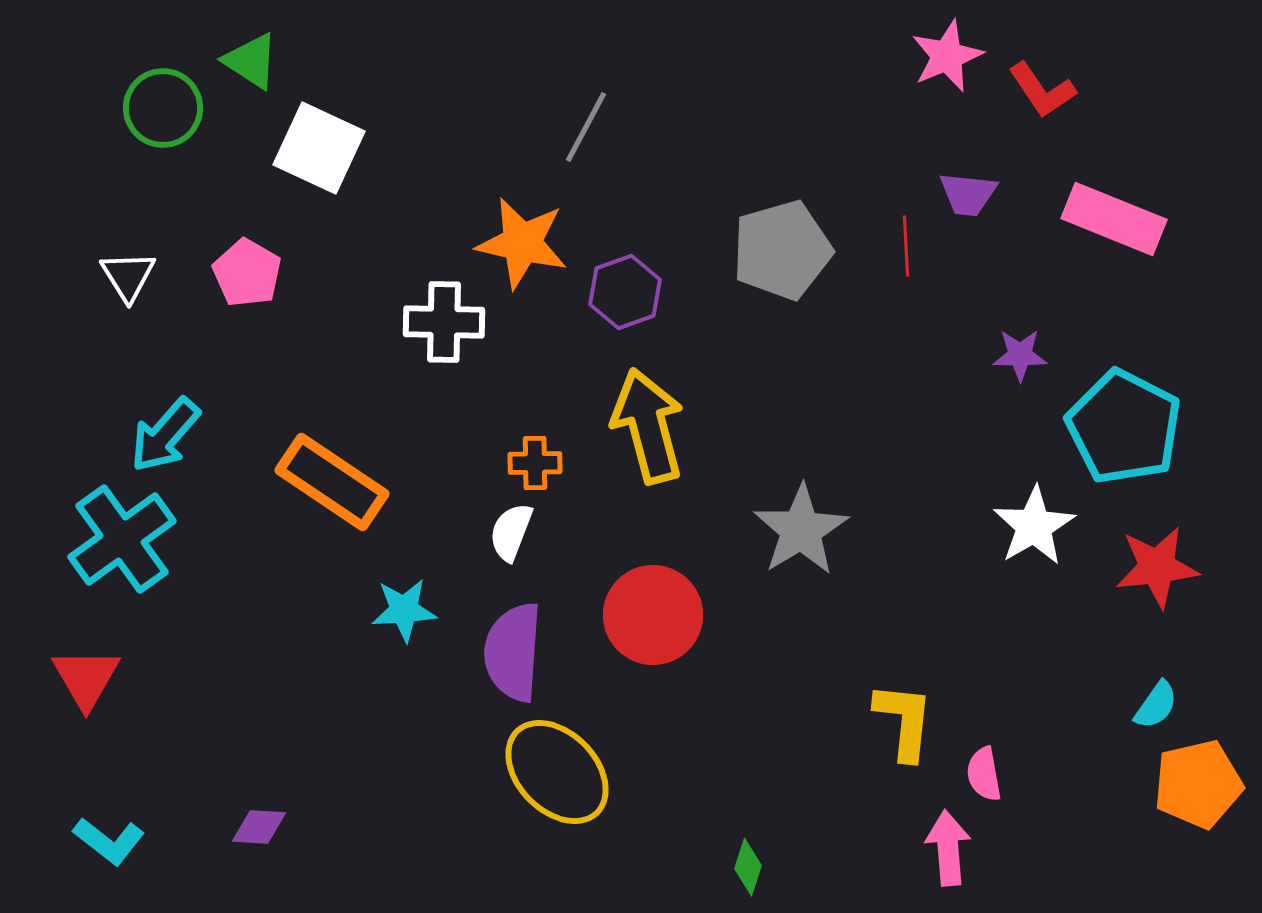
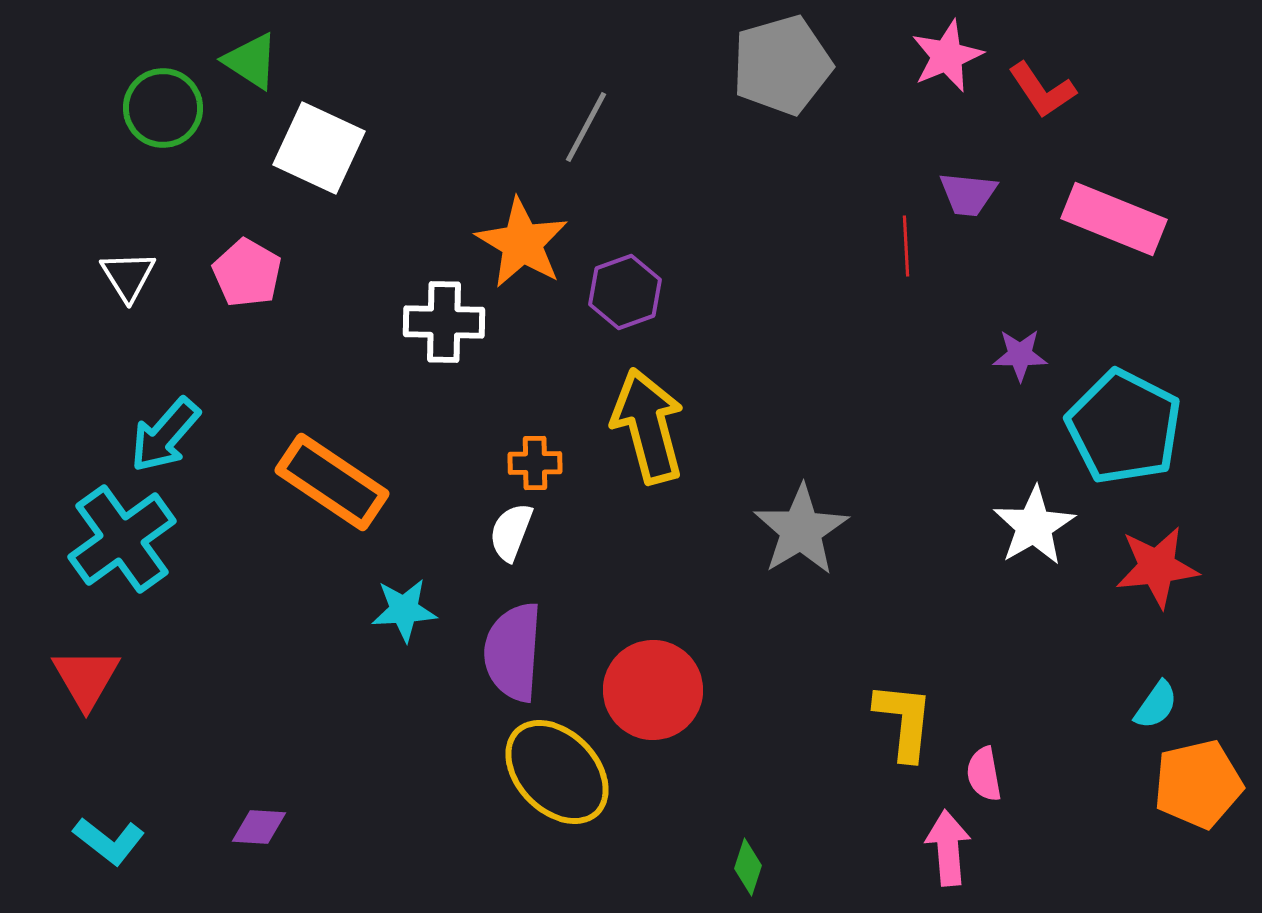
orange star: rotated 18 degrees clockwise
gray pentagon: moved 185 px up
red circle: moved 75 px down
